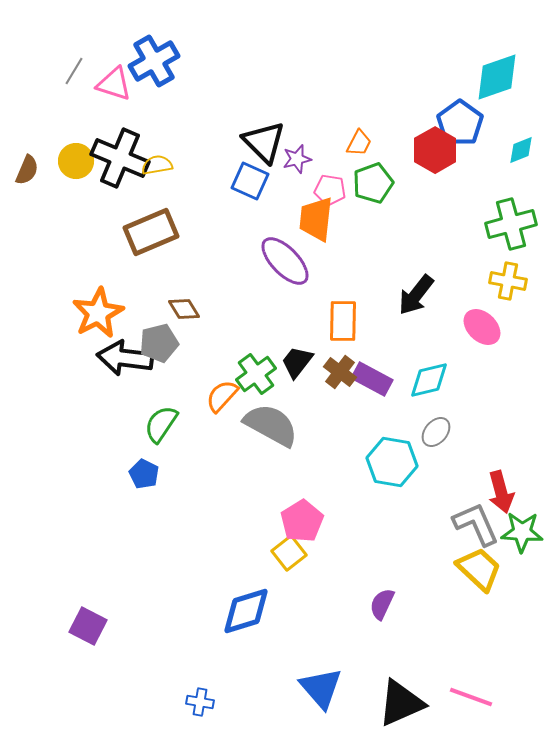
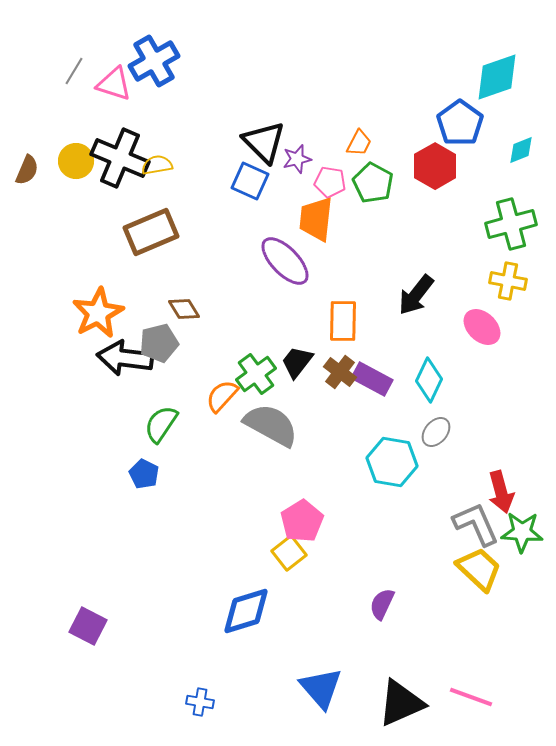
red hexagon at (435, 150): moved 16 px down
green pentagon at (373, 183): rotated 24 degrees counterclockwise
pink pentagon at (330, 190): moved 8 px up
cyan diamond at (429, 380): rotated 51 degrees counterclockwise
